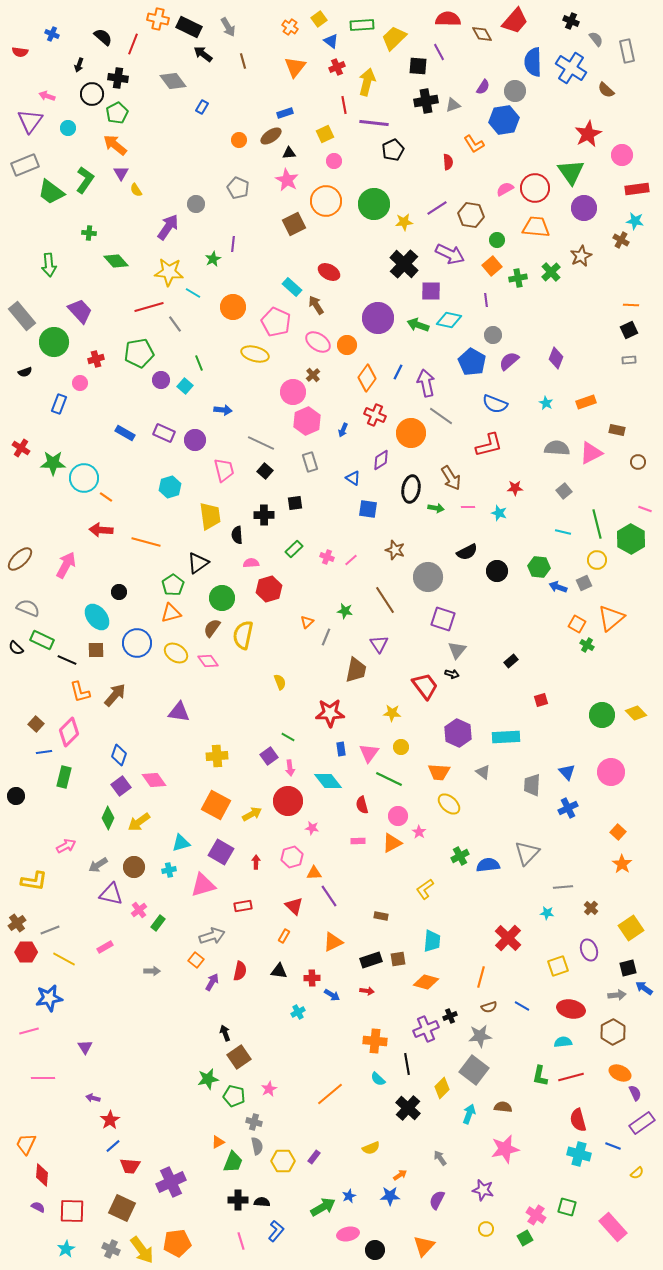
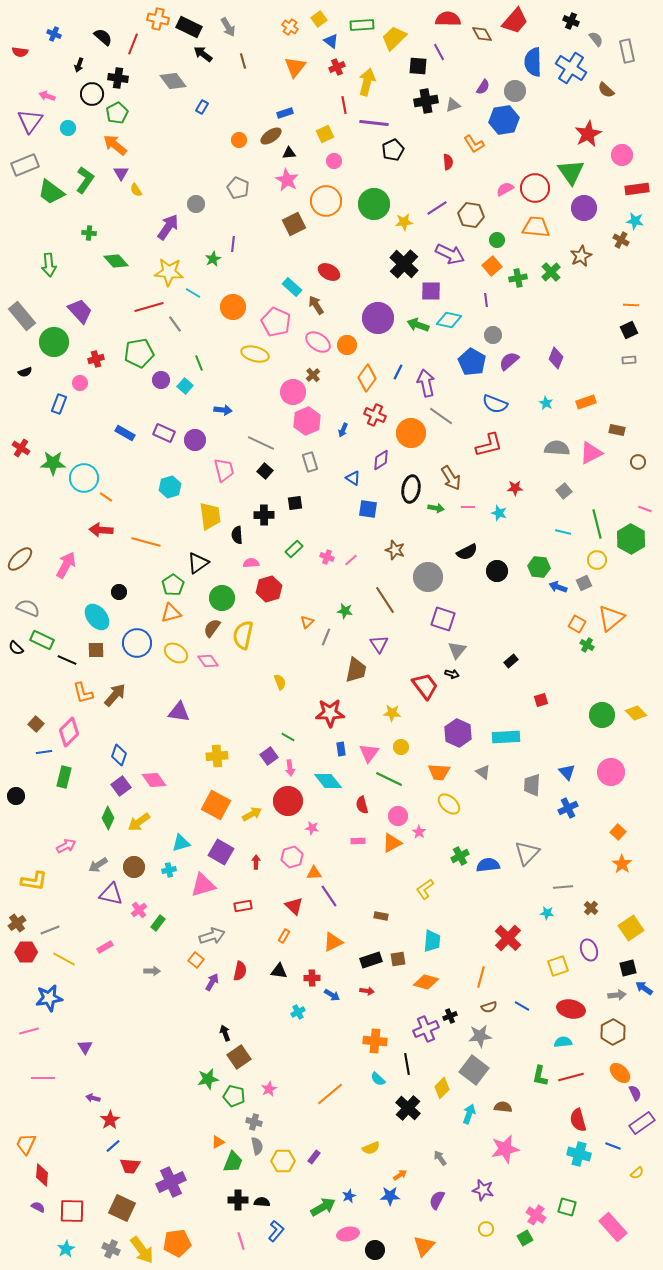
blue cross at (52, 34): moved 2 px right
orange L-shape at (80, 692): moved 3 px right, 1 px down
orange ellipse at (620, 1073): rotated 20 degrees clockwise
